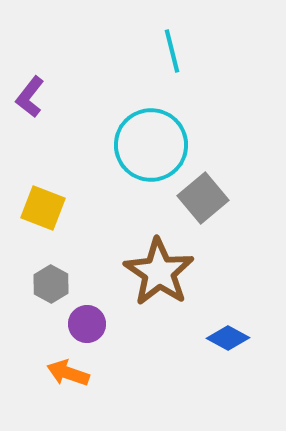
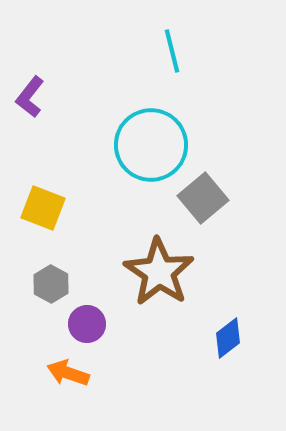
blue diamond: rotated 66 degrees counterclockwise
